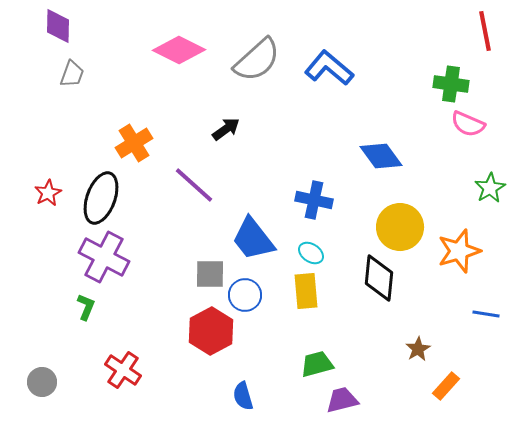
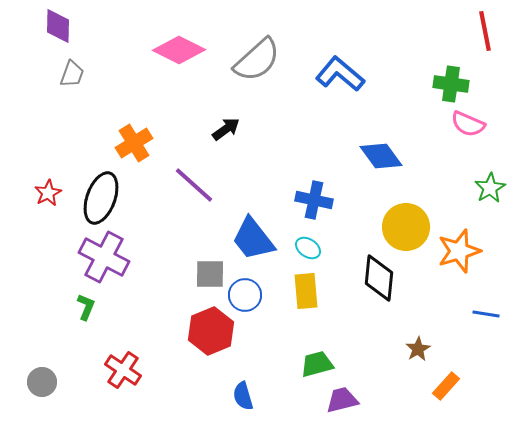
blue L-shape: moved 11 px right, 6 px down
yellow circle: moved 6 px right
cyan ellipse: moved 3 px left, 5 px up
red hexagon: rotated 6 degrees clockwise
